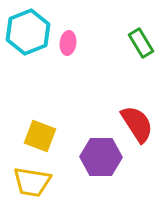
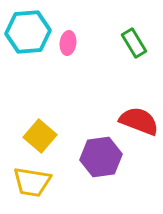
cyan hexagon: rotated 18 degrees clockwise
green rectangle: moved 7 px left
red semicircle: moved 2 px right, 3 px up; rotated 36 degrees counterclockwise
yellow square: rotated 20 degrees clockwise
purple hexagon: rotated 9 degrees counterclockwise
